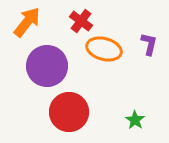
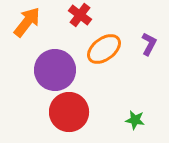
red cross: moved 1 px left, 6 px up
purple L-shape: rotated 15 degrees clockwise
orange ellipse: rotated 52 degrees counterclockwise
purple circle: moved 8 px right, 4 px down
green star: rotated 24 degrees counterclockwise
